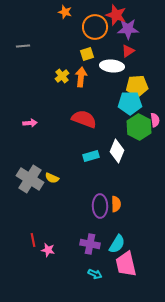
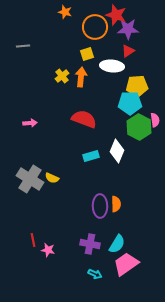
pink trapezoid: rotated 68 degrees clockwise
